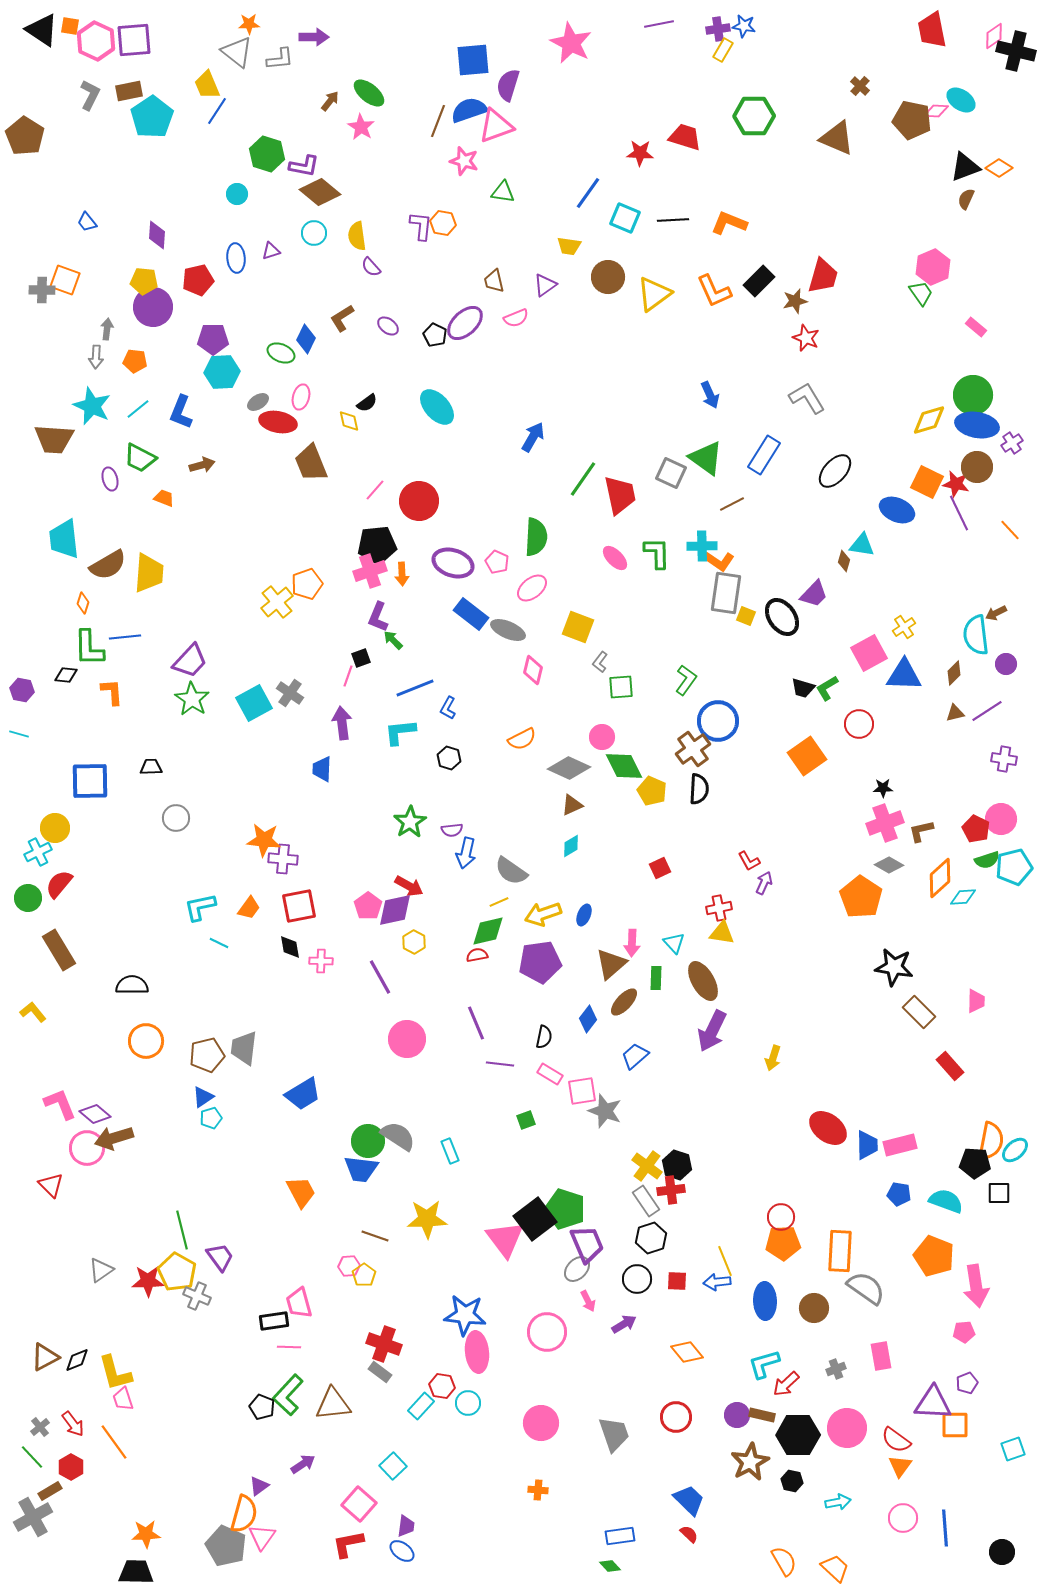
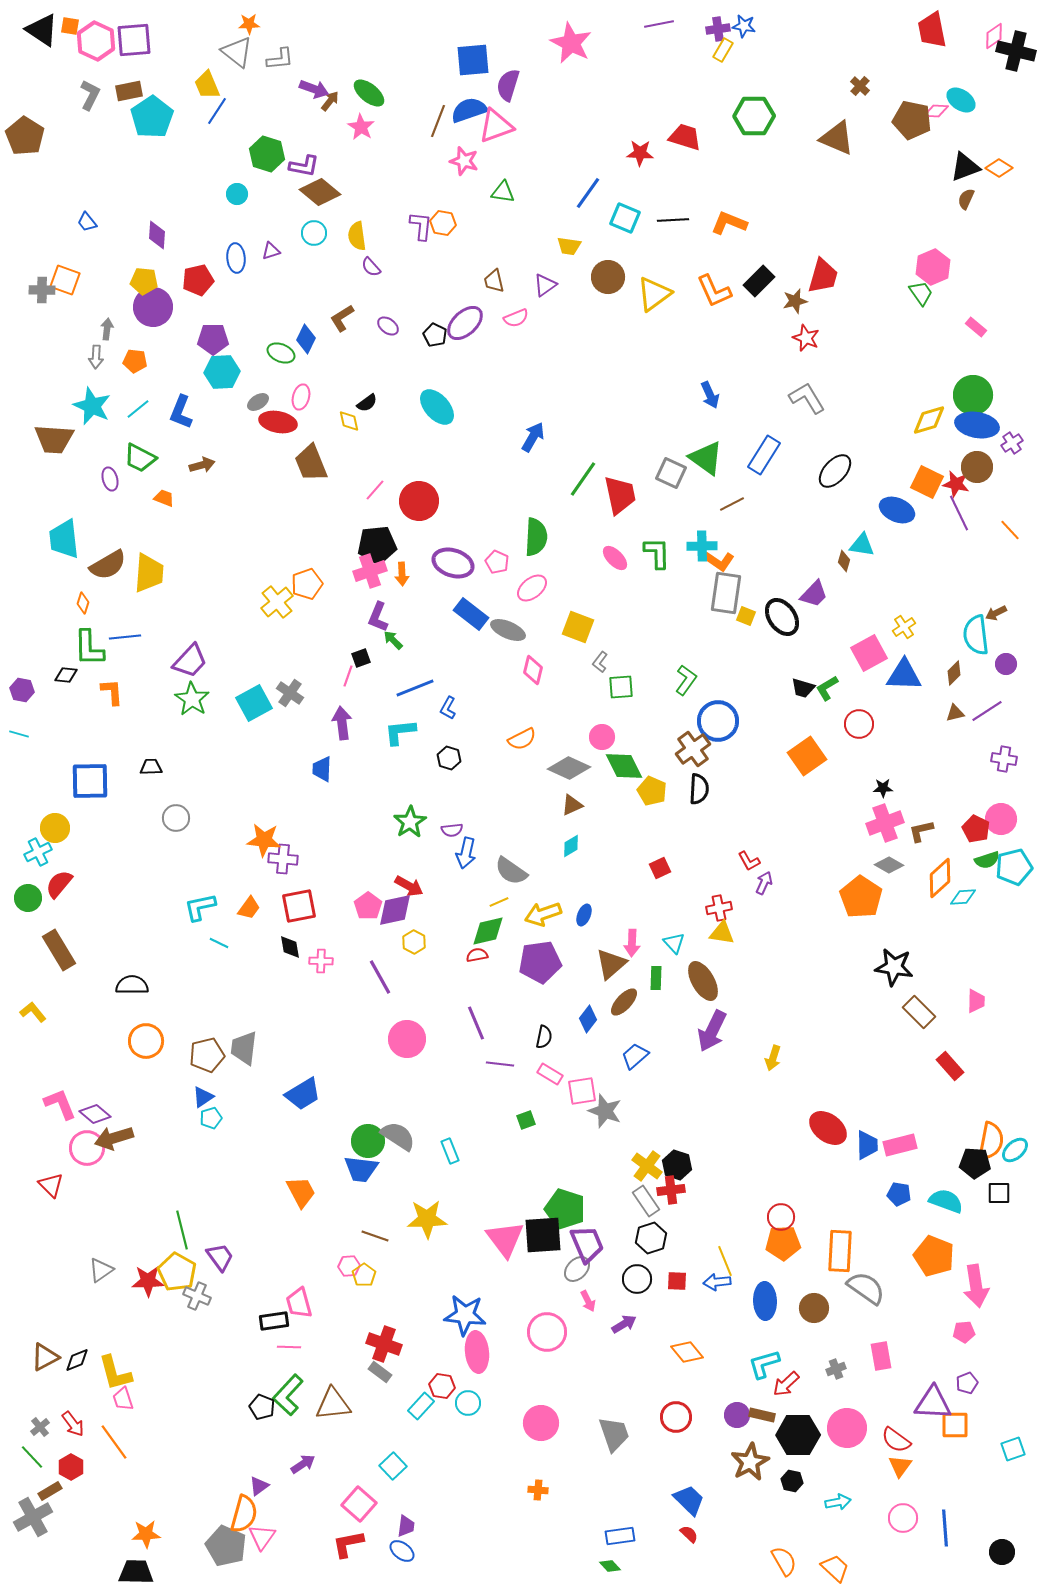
purple arrow at (314, 37): moved 52 px down; rotated 20 degrees clockwise
black square at (535, 1219): moved 8 px right, 16 px down; rotated 33 degrees clockwise
